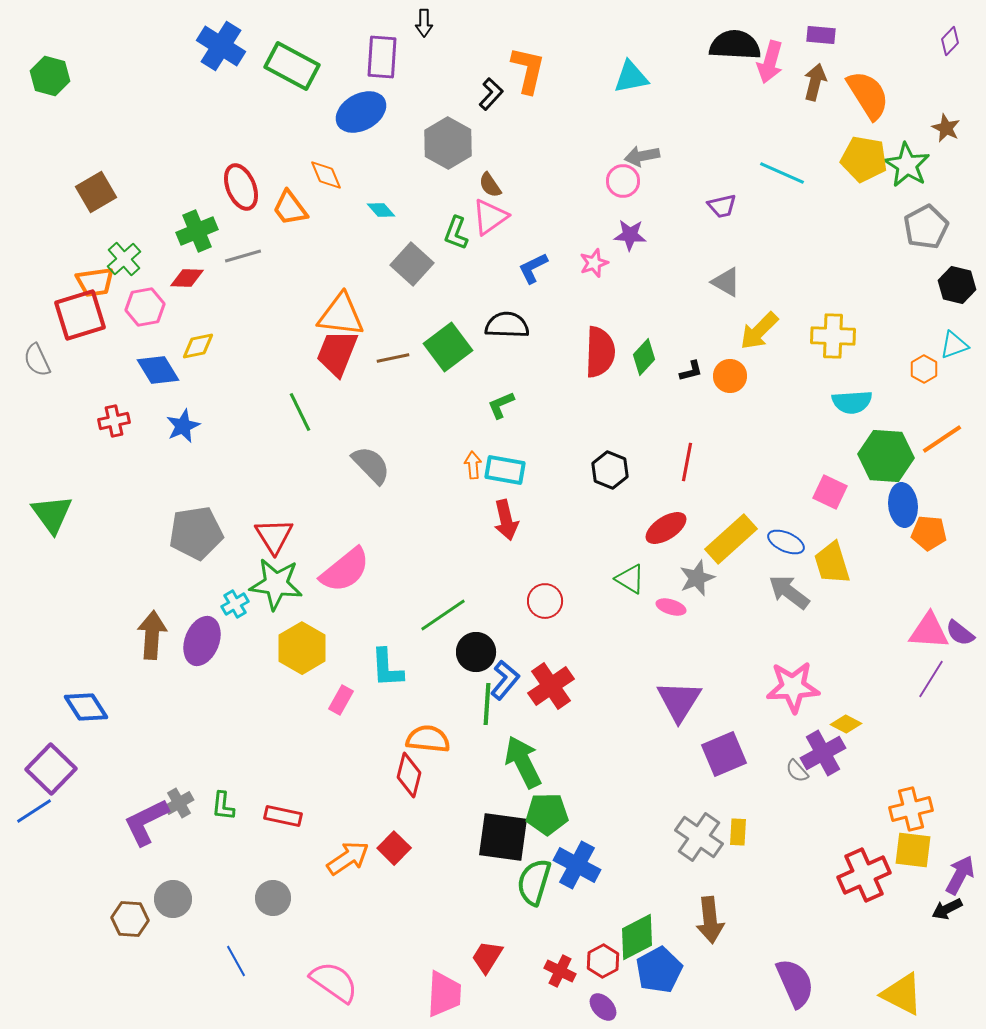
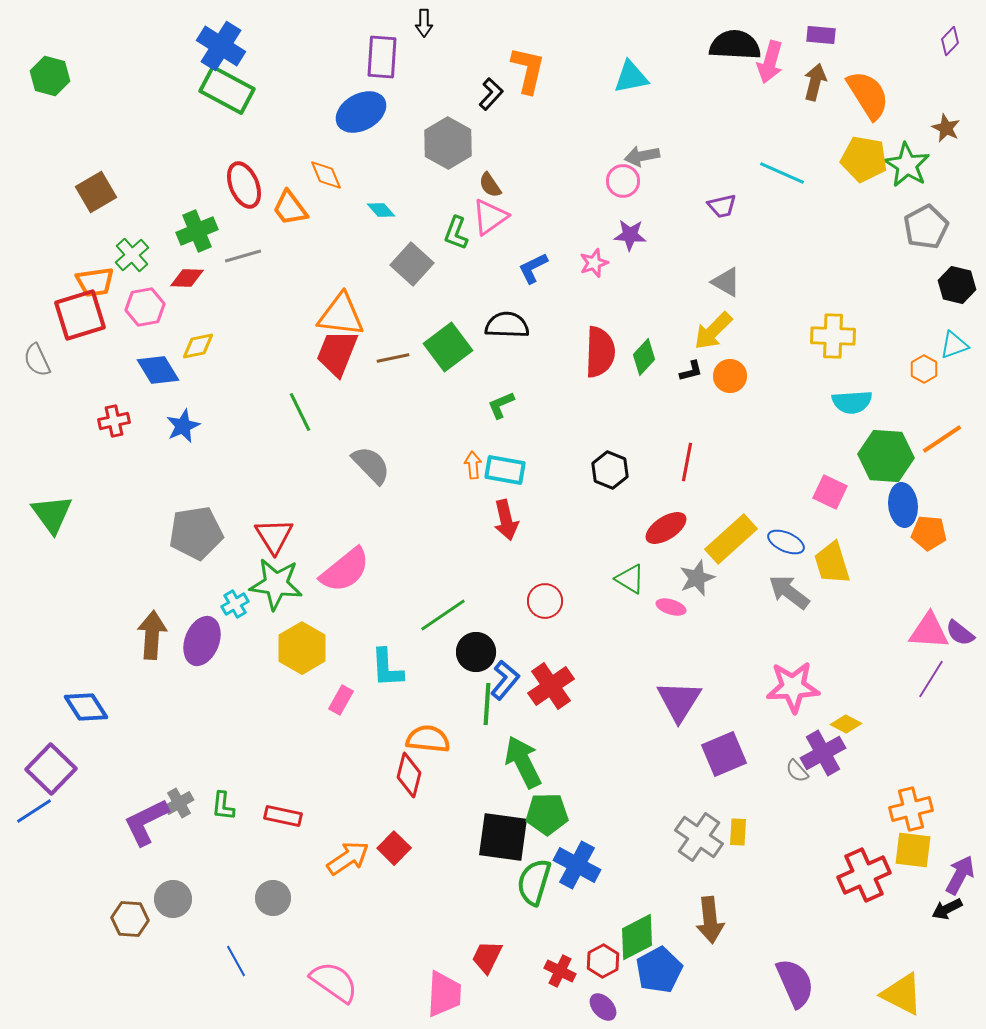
green rectangle at (292, 66): moved 65 px left, 24 px down
red ellipse at (241, 187): moved 3 px right, 2 px up
green cross at (124, 259): moved 8 px right, 4 px up
yellow arrow at (759, 331): moved 46 px left
red trapezoid at (487, 957): rotated 6 degrees counterclockwise
